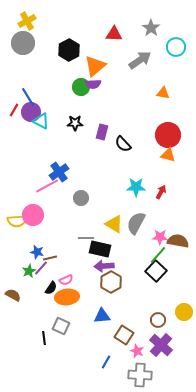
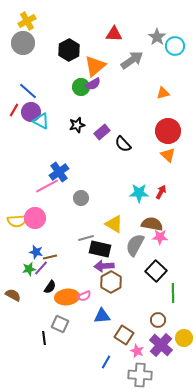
gray star at (151, 28): moved 6 px right, 9 px down
cyan circle at (176, 47): moved 1 px left, 1 px up
gray arrow at (140, 60): moved 8 px left
purple semicircle at (93, 84): rotated 28 degrees counterclockwise
orange triangle at (163, 93): rotated 24 degrees counterclockwise
blue line at (28, 97): moved 6 px up; rotated 18 degrees counterclockwise
black star at (75, 123): moved 2 px right, 2 px down; rotated 14 degrees counterclockwise
purple rectangle at (102, 132): rotated 35 degrees clockwise
red circle at (168, 135): moved 4 px up
orange triangle at (168, 155): rotated 28 degrees clockwise
cyan star at (136, 187): moved 3 px right, 6 px down
pink circle at (33, 215): moved 2 px right, 3 px down
gray semicircle at (136, 223): moved 1 px left, 22 px down
gray line at (86, 238): rotated 14 degrees counterclockwise
brown semicircle at (178, 241): moved 26 px left, 17 px up
blue star at (37, 252): moved 1 px left
green line at (158, 255): moved 15 px right, 38 px down; rotated 42 degrees counterclockwise
brown line at (50, 258): moved 1 px up
green star at (29, 271): moved 2 px up; rotated 16 degrees clockwise
pink semicircle at (66, 280): moved 18 px right, 16 px down
black semicircle at (51, 288): moved 1 px left, 1 px up
yellow circle at (184, 312): moved 26 px down
gray square at (61, 326): moved 1 px left, 2 px up
